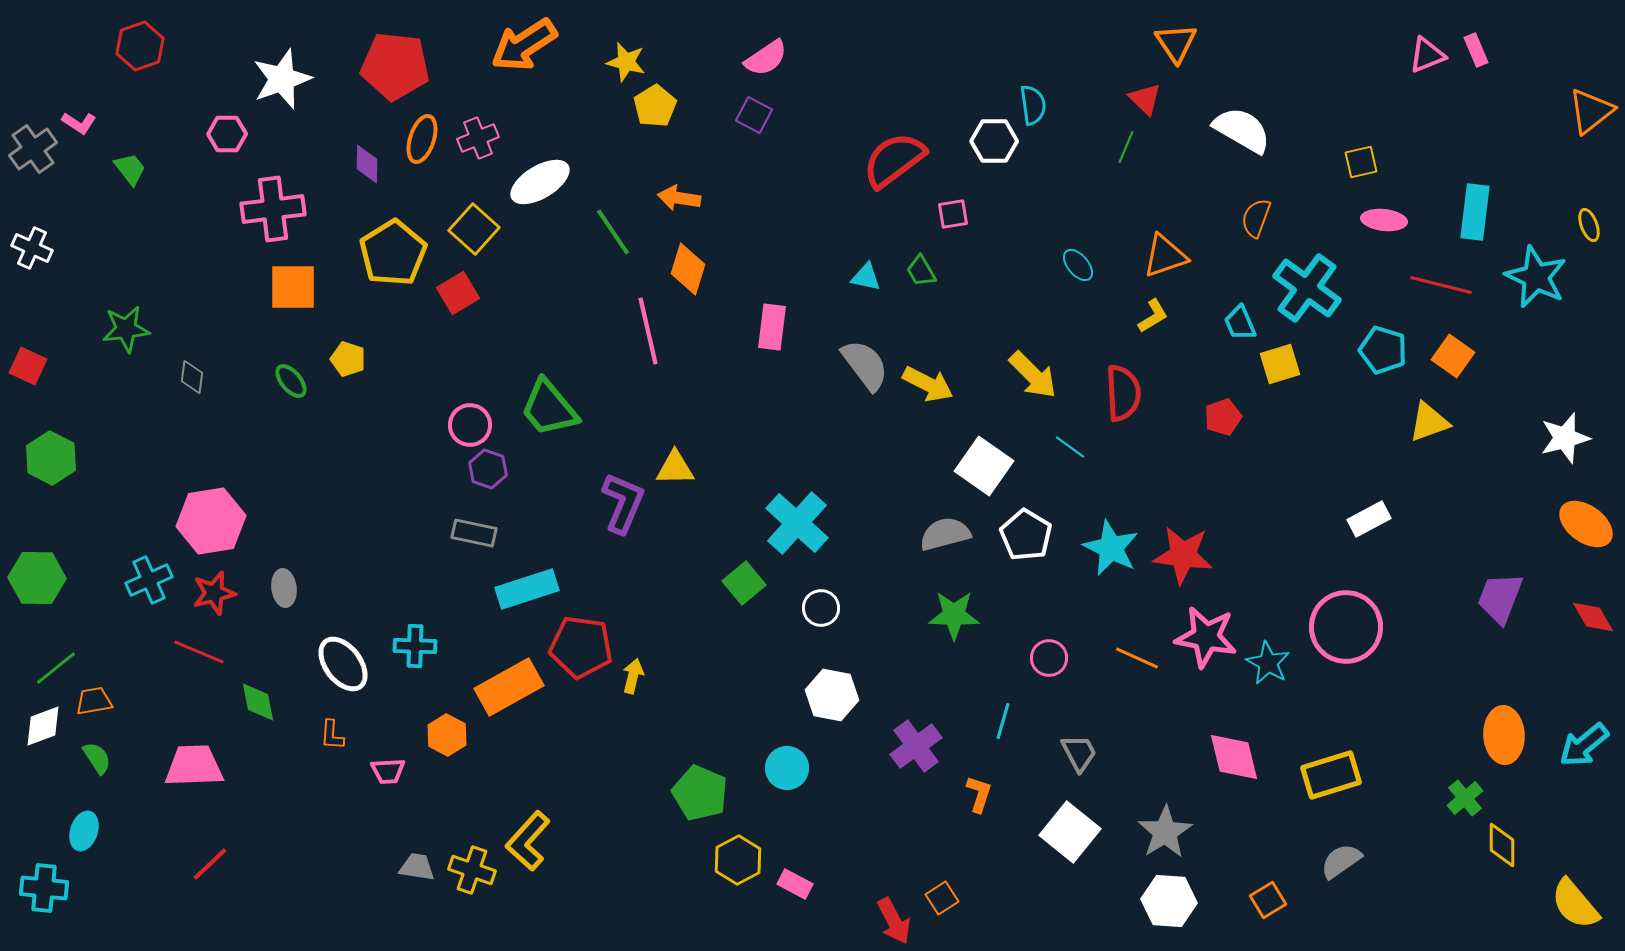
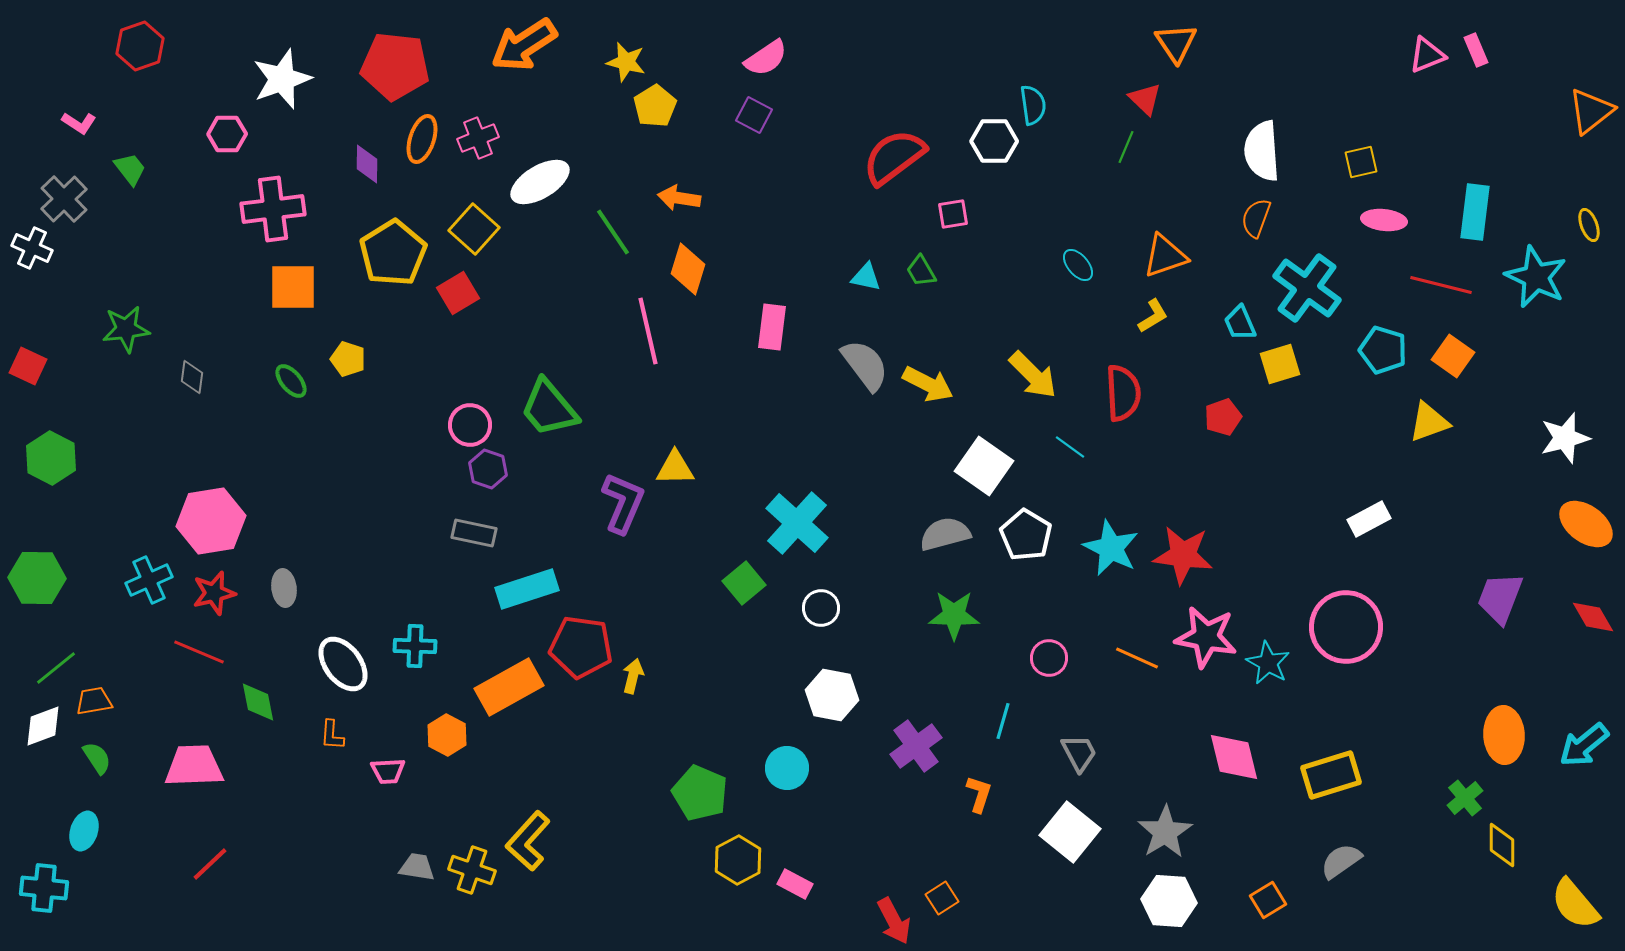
white semicircle at (1242, 130): moved 20 px right, 21 px down; rotated 124 degrees counterclockwise
gray cross at (33, 149): moved 31 px right, 50 px down; rotated 9 degrees counterclockwise
red semicircle at (894, 160): moved 3 px up
